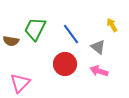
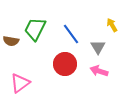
gray triangle: rotated 21 degrees clockwise
pink triangle: rotated 10 degrees clockwise
